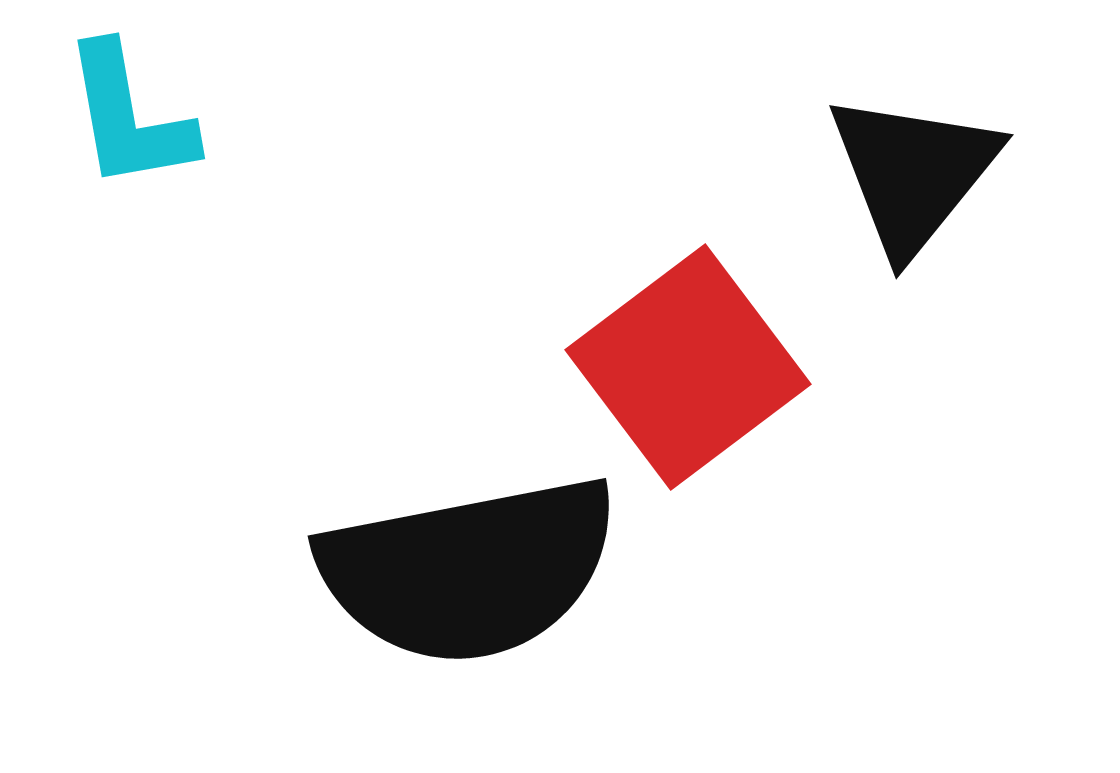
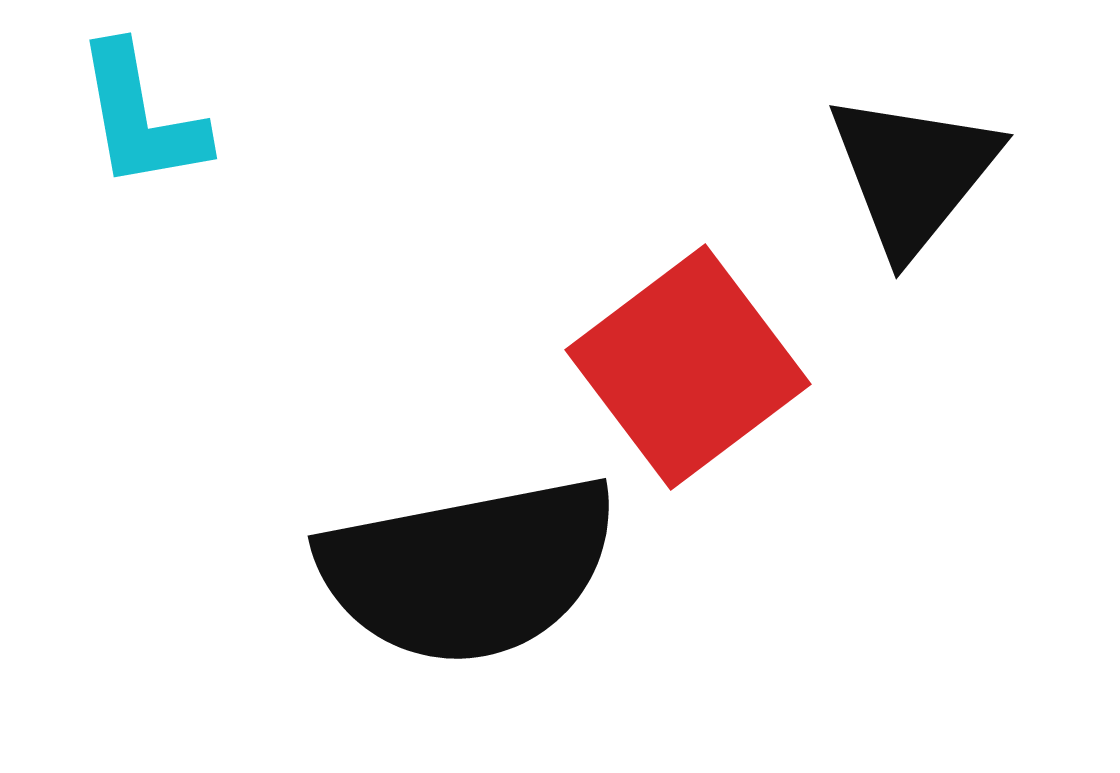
cyan L-shape: moved 12 px right
